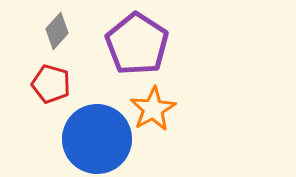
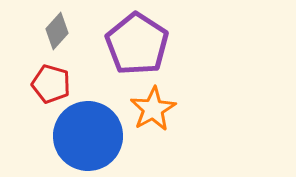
blue circle: moved 9 px left, 3 px up
